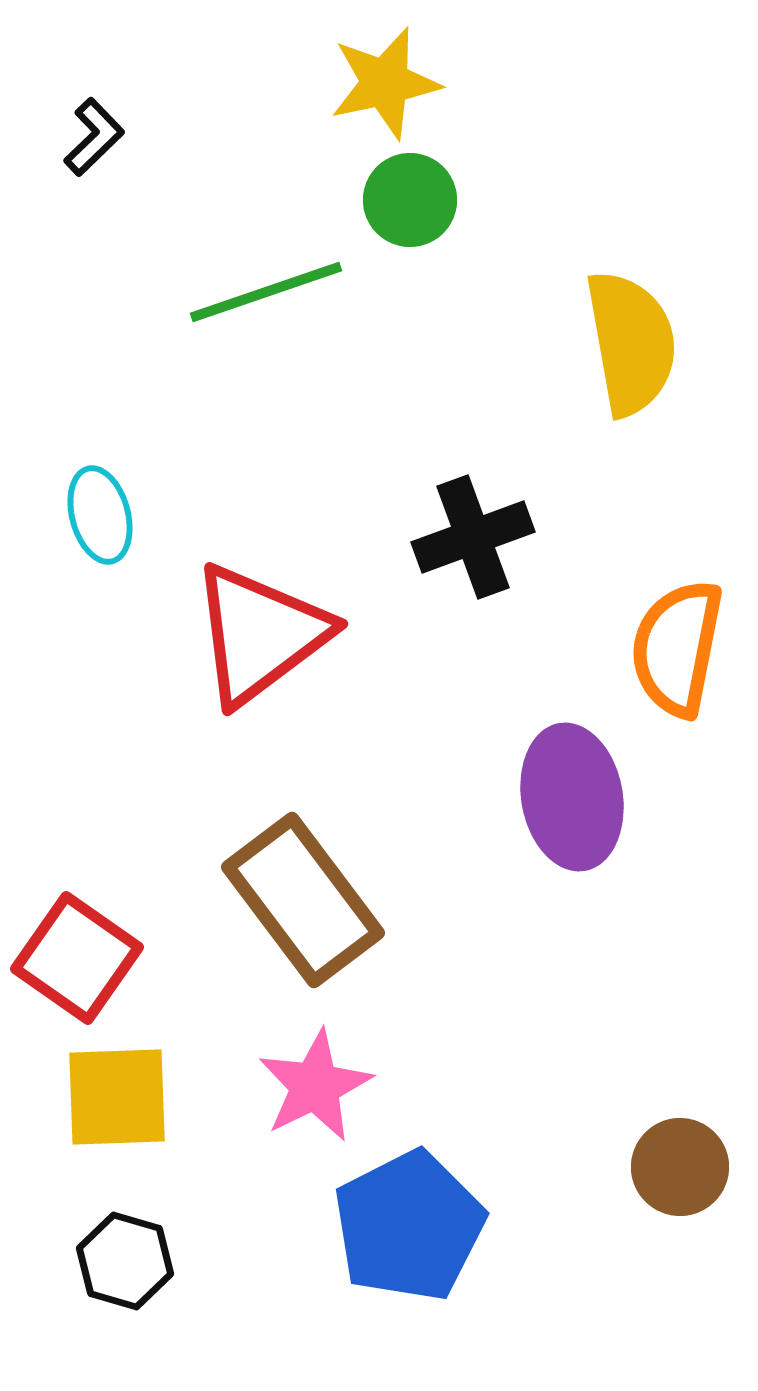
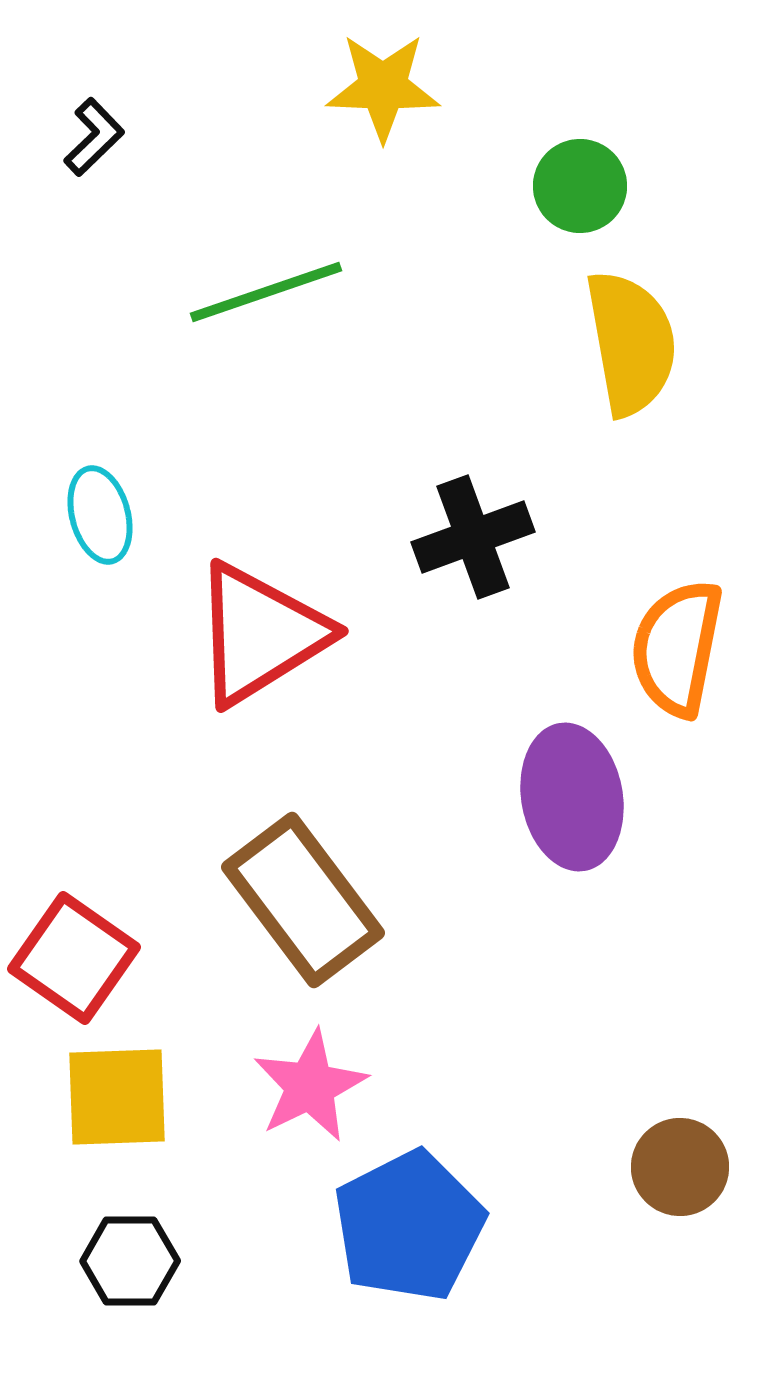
yellow star: moved 2 px left, 4 px down; rotated 14 degrees clockwise
green circle: moved 170 px right, 14 px up
red triangle: rotated 5 degrees clockwise
red square: moved 3 px left
pink star: moved 5 px left
black hexagon: moved 5 px right; rotated 16 degrees counterclockwise
